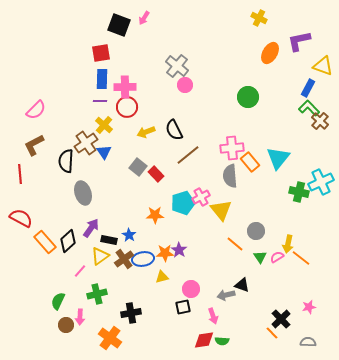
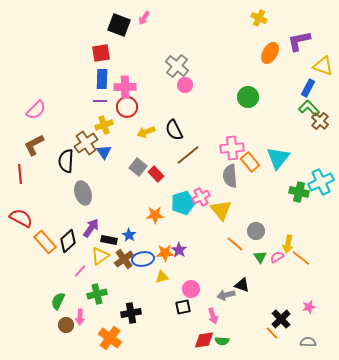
yellow cross at (104, 125): rotated 30 degrees clockwise
